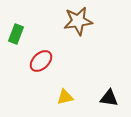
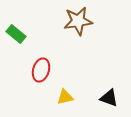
green rectangle: rotated 72 degrees counterclockwise
red ellipse: moved 9 px down; rotated 30 degrees counterclockwise
black triangle: rotated 12 degrees clockwise
